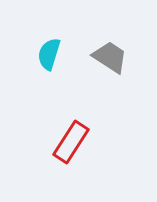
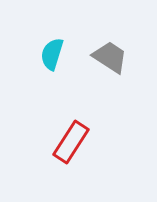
cyan semicircle: moved 3 px right
